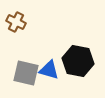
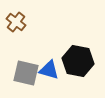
brown cross: rotated 12 degrees clockwise
